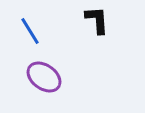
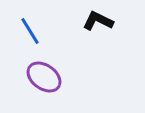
black L-shape: moved 1 px right, 1 px down; rotated 60 degrees counterclockwise
